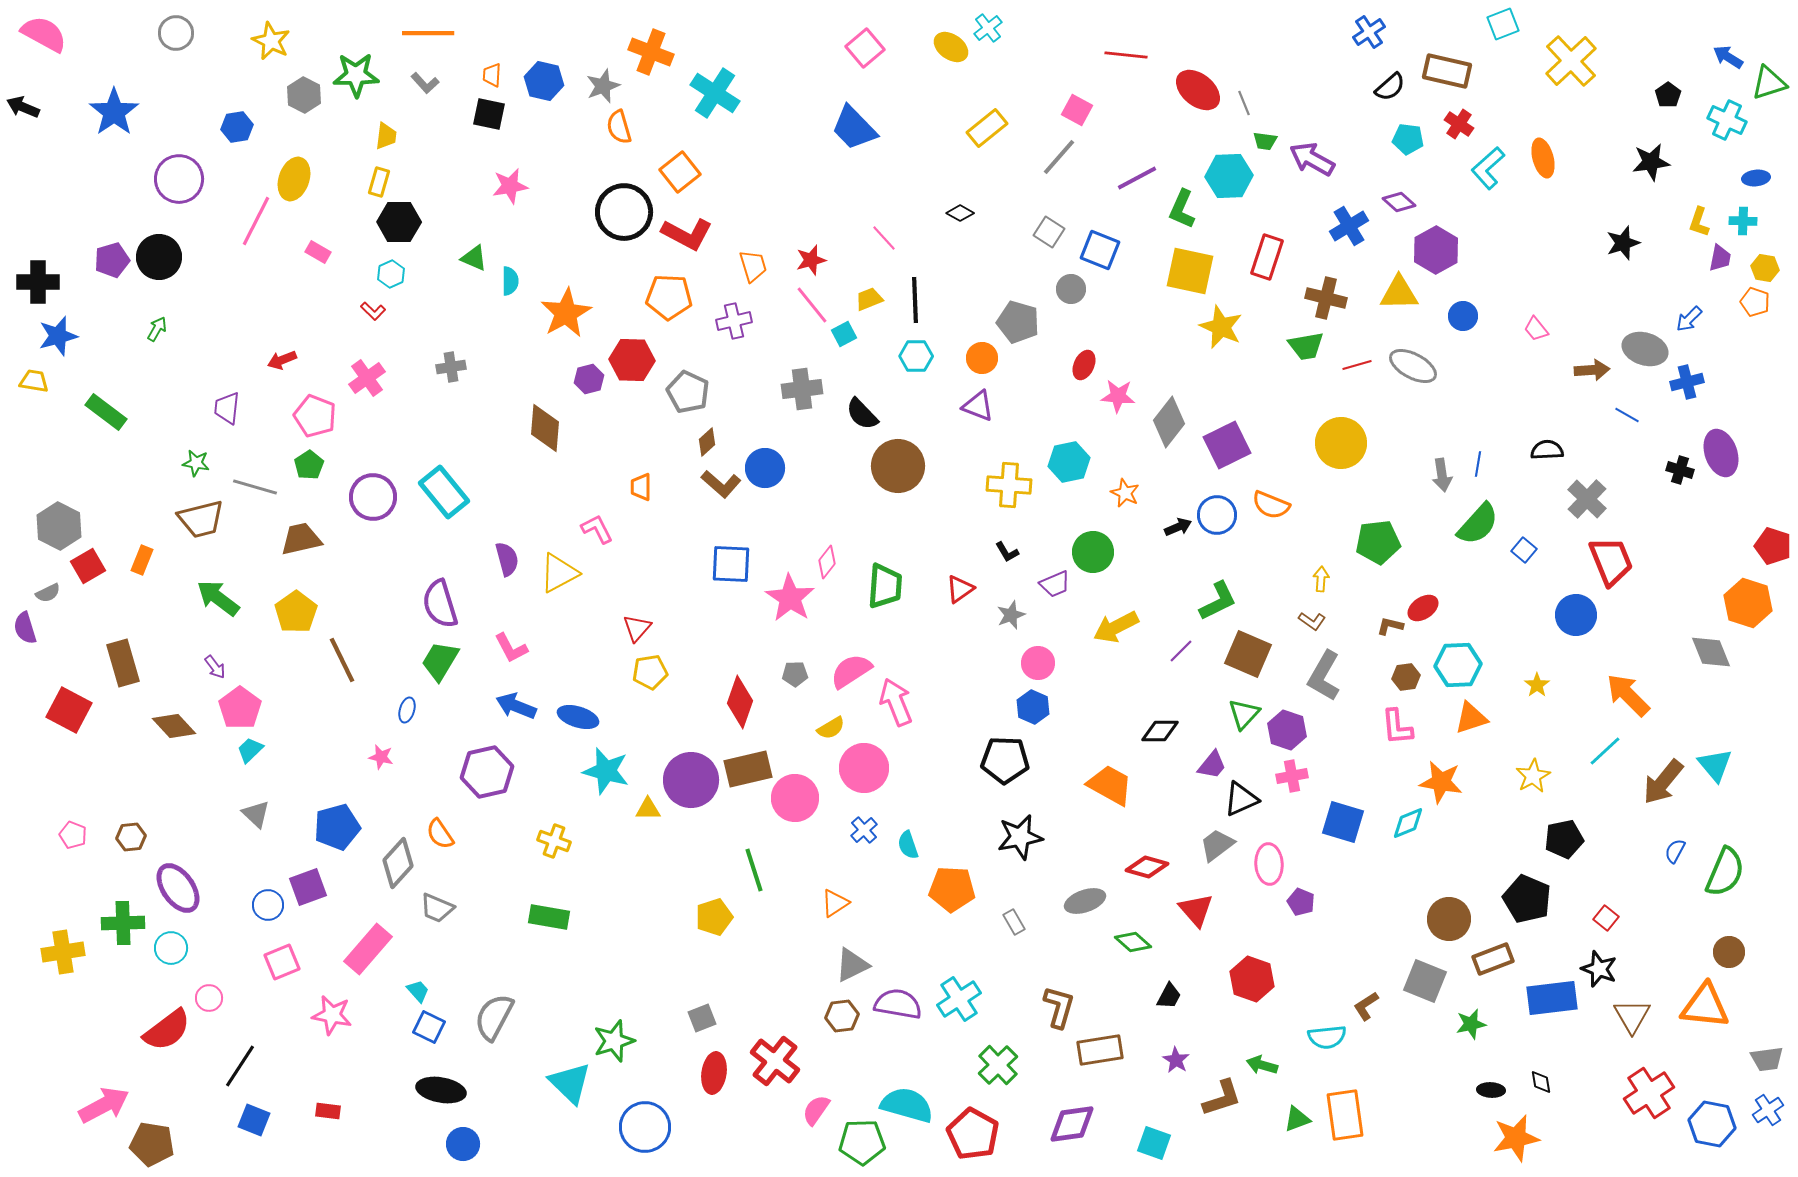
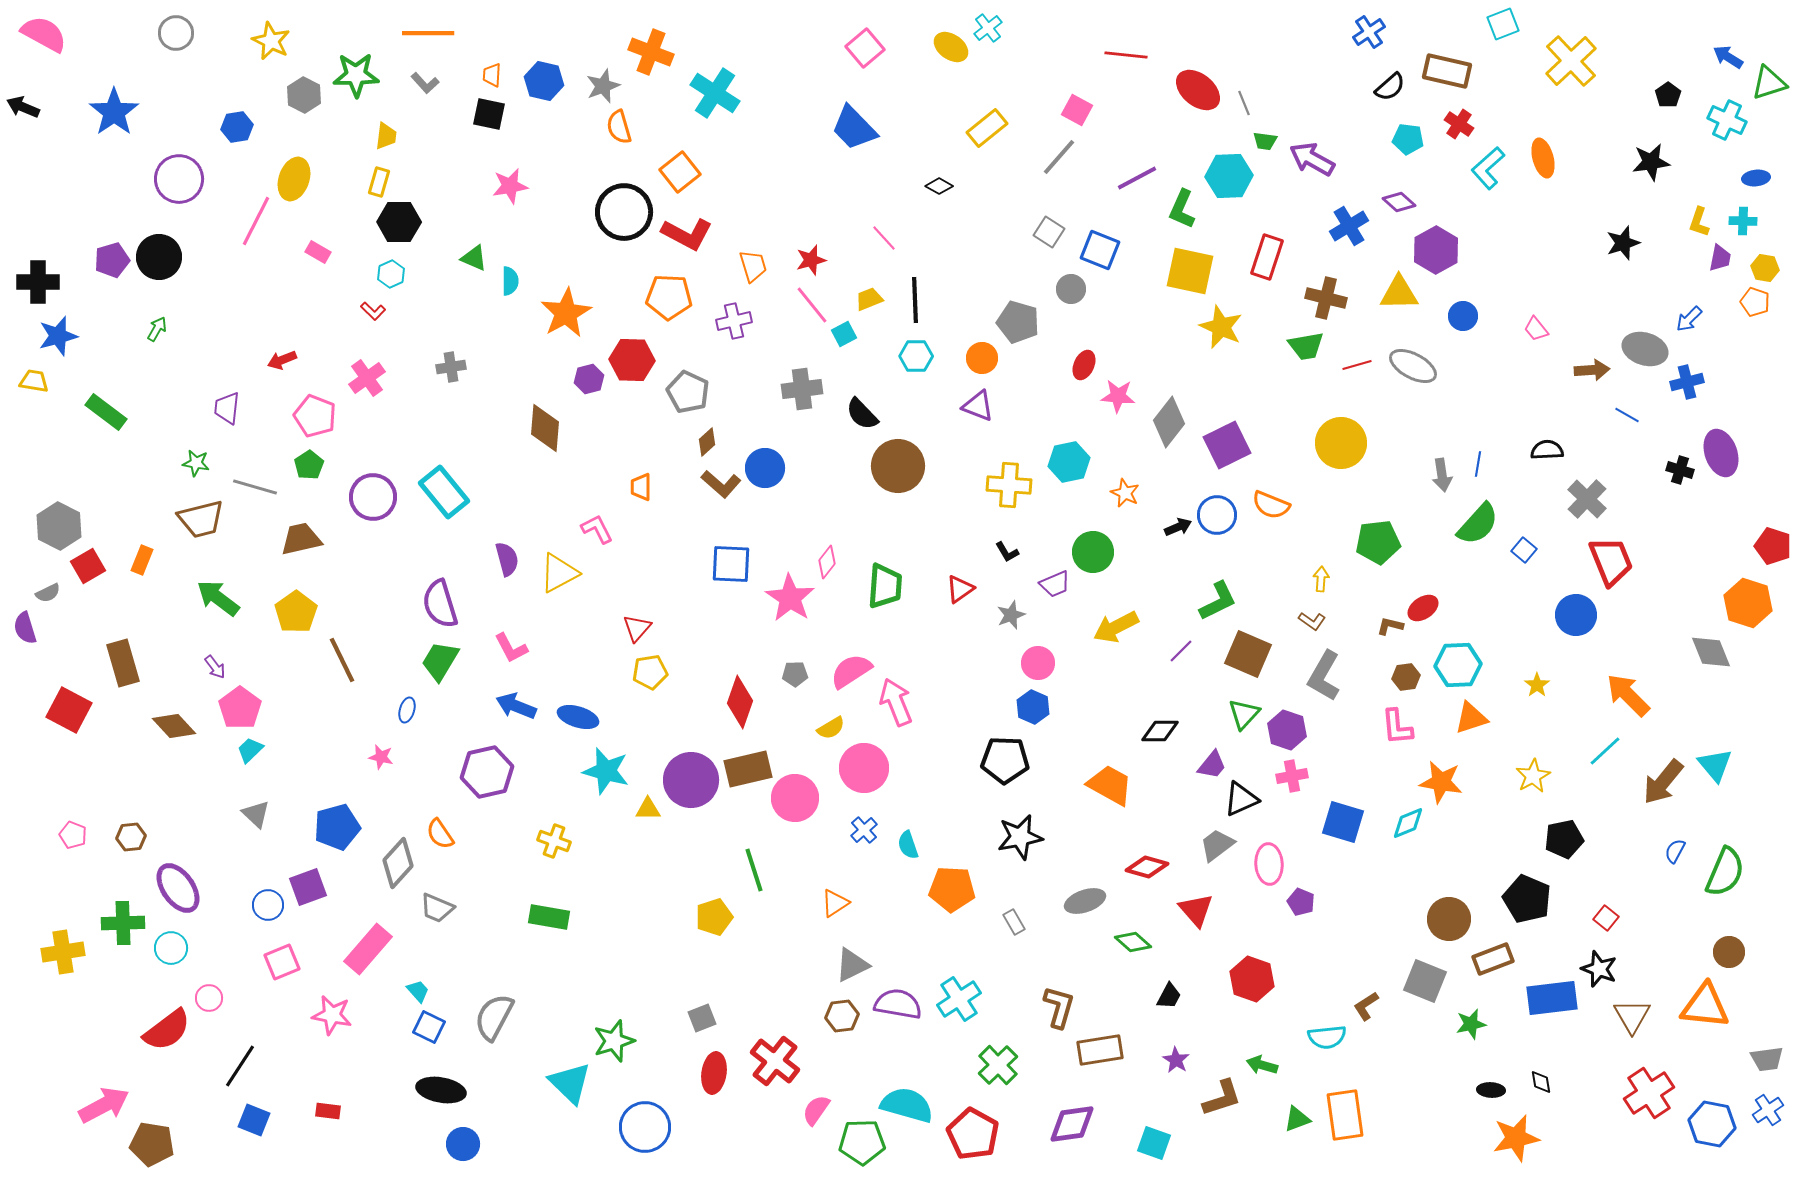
black diamond at (960, 213): moved 21 px left, 27 px up
